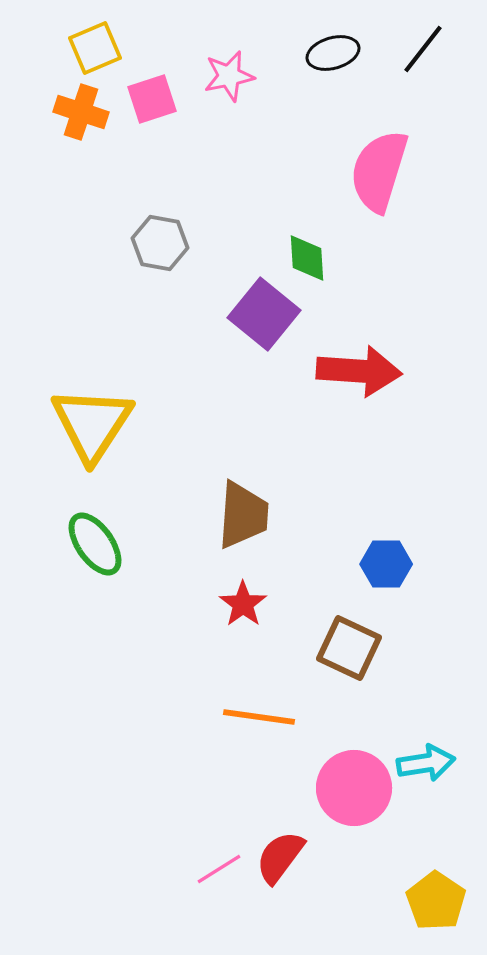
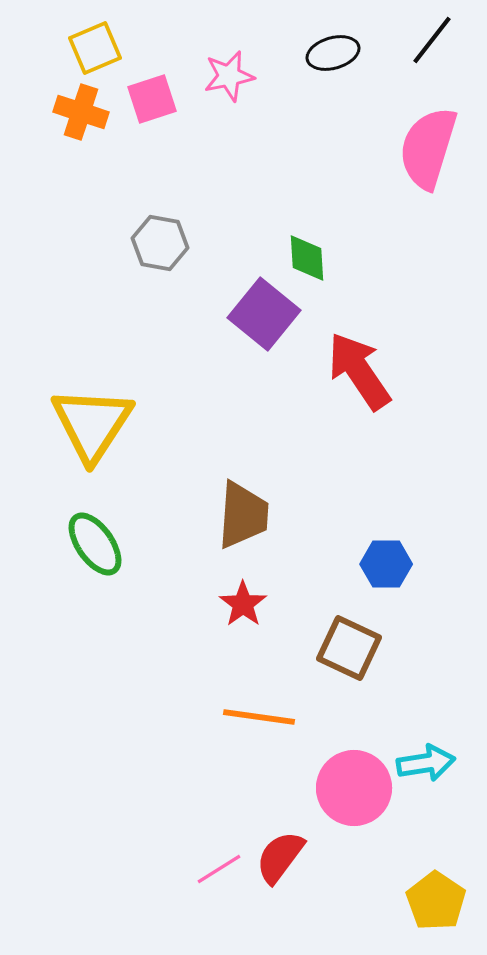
black line: moved 9 px right, 9 px up
pink semicircle: moved 49 px right, 23 px up
red arrow: rotated 128 degrees counterclockwise
